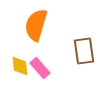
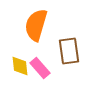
brown rectangle: moved 15 px left
